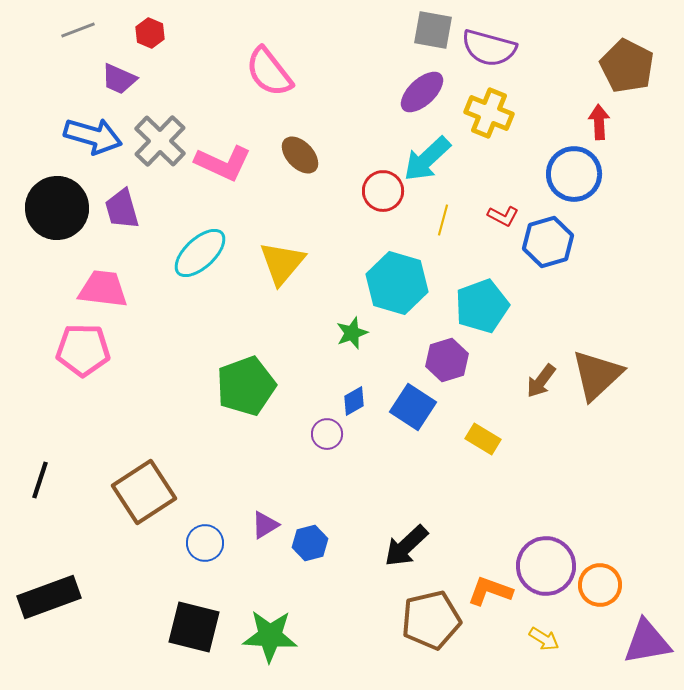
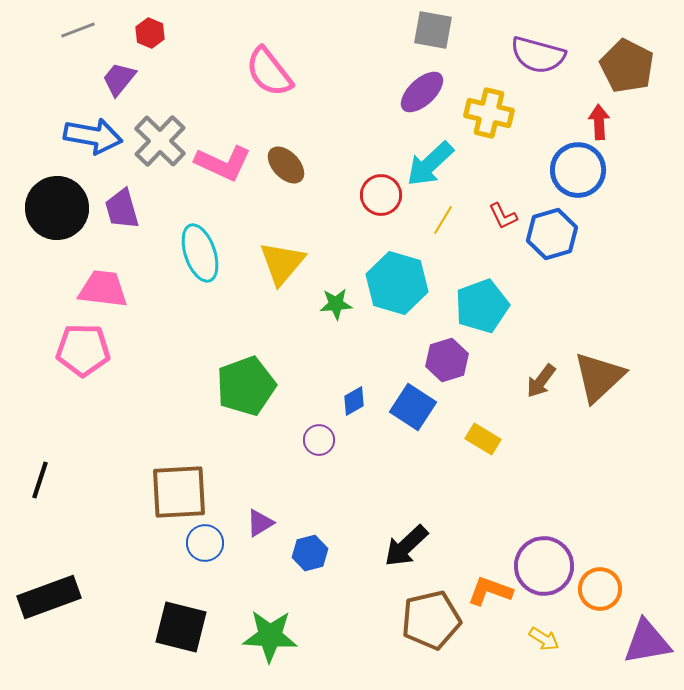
purple semicircle at (489, 48): moved 49 px right, 7 px down
purple trapezoid at (119, 79): rotated 105 degrees clockwise
yellow cross at (489, 113): rotated 9 degrees counterclockwise
blue arrow at (93, 136): rotated 6 degrees counterclockwise
brown ellipse at (300, 155): moved 14 px left, 10 px down
cyan arrow at (427, 159): moved 3 px right, 5 px down
blue circle at (574, 174): moved 4 px right, 4 px up
red circle at (383, 191): moved 2 px left, 4 px down
red L-shape at (503, 216): rotated 36 degrees clockwise
yellow line at (443, 220): rotated 16 degrees clockwise
blue hexagon at (548, 242): moved 4 px right, 8 px up
cyan ellipse at (200, 253): rotated 66 degrees counterclockwise
green star at (352, 333): moved 16 px left, 29 px up; rotated 16 degrees clockwise
brown triangle at (597, 375): moved 2 px right, 2 px down
purple circle at (327, 434): moved 8 px left, 6 px down
brown square at (144, 492): moved 35 px right; rotated 30 degrees clockwise
purple triangle at (265, 525): moved 5 px left, 2 px up
blue hexagon at (310, 543): moved 10 px down
purple circle at (546, 566): moved 2 px left
orange circle at (600, 585): moved 4 px down
black square at (194, 627): moved 13 px left
